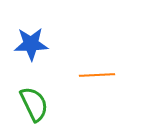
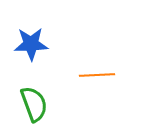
green semicircle: rotated 6 degrees clockwise
